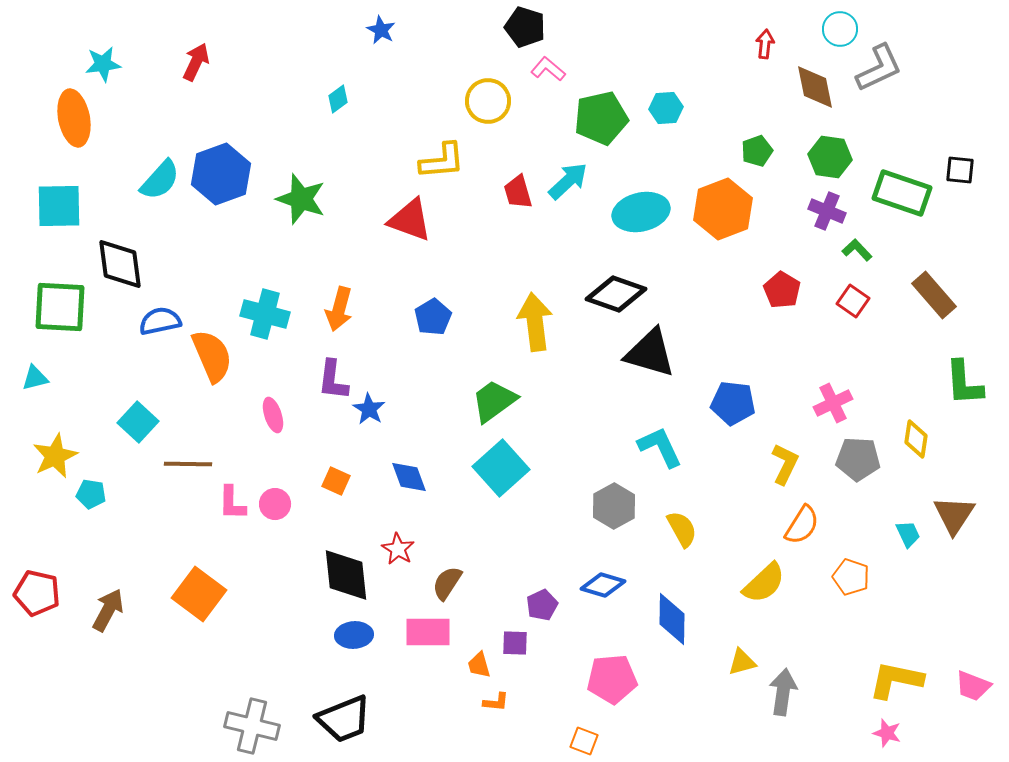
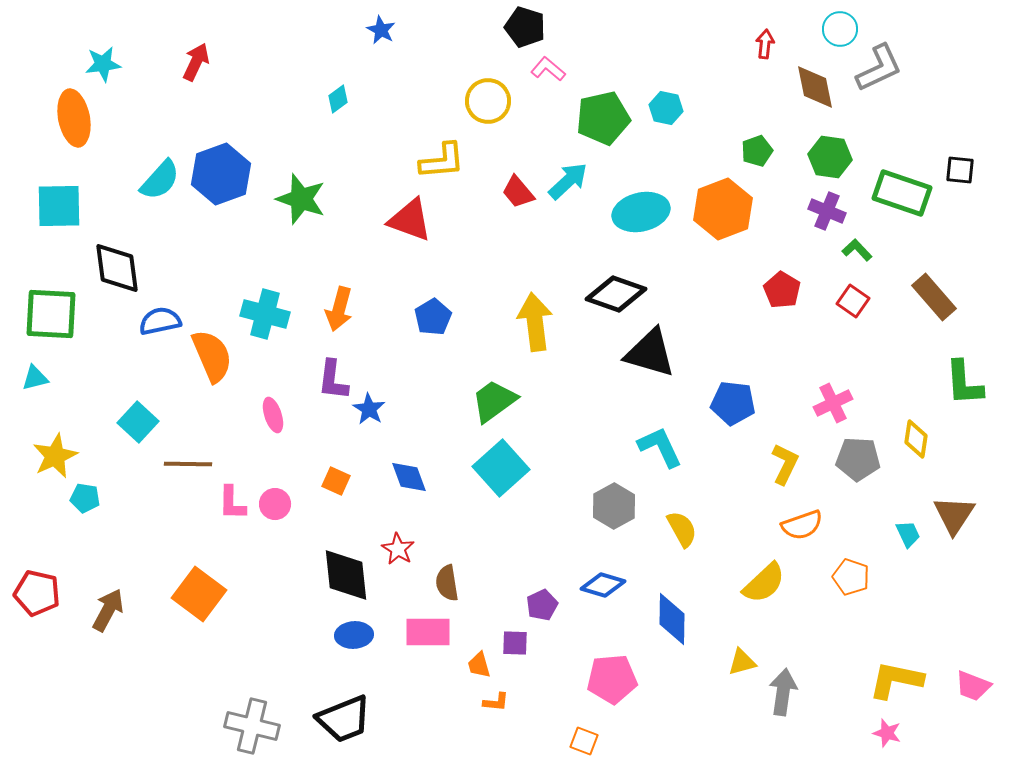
cyan hexagon at (666, 108): rotated 16 degrees clockwise
green pentagon at (601, 118): moved 2 px right
red trapezoid at (518, 192): rotated 24 degrees counterclockwise
black diamond at (120, 264): moved 3 px left, 4 px down
brown rectangle at (934, 295): moved 2 px down
green square at (60, 307): moved 9 px left, 7 px down
cyan pentagon at (91, 494): moved 6 px left, 4 px down
orange semicircle at (802, 525): rotated 39 degrees clockwise
brown semicircle at (447, 583): rotated 42 degrees counterclockwise
